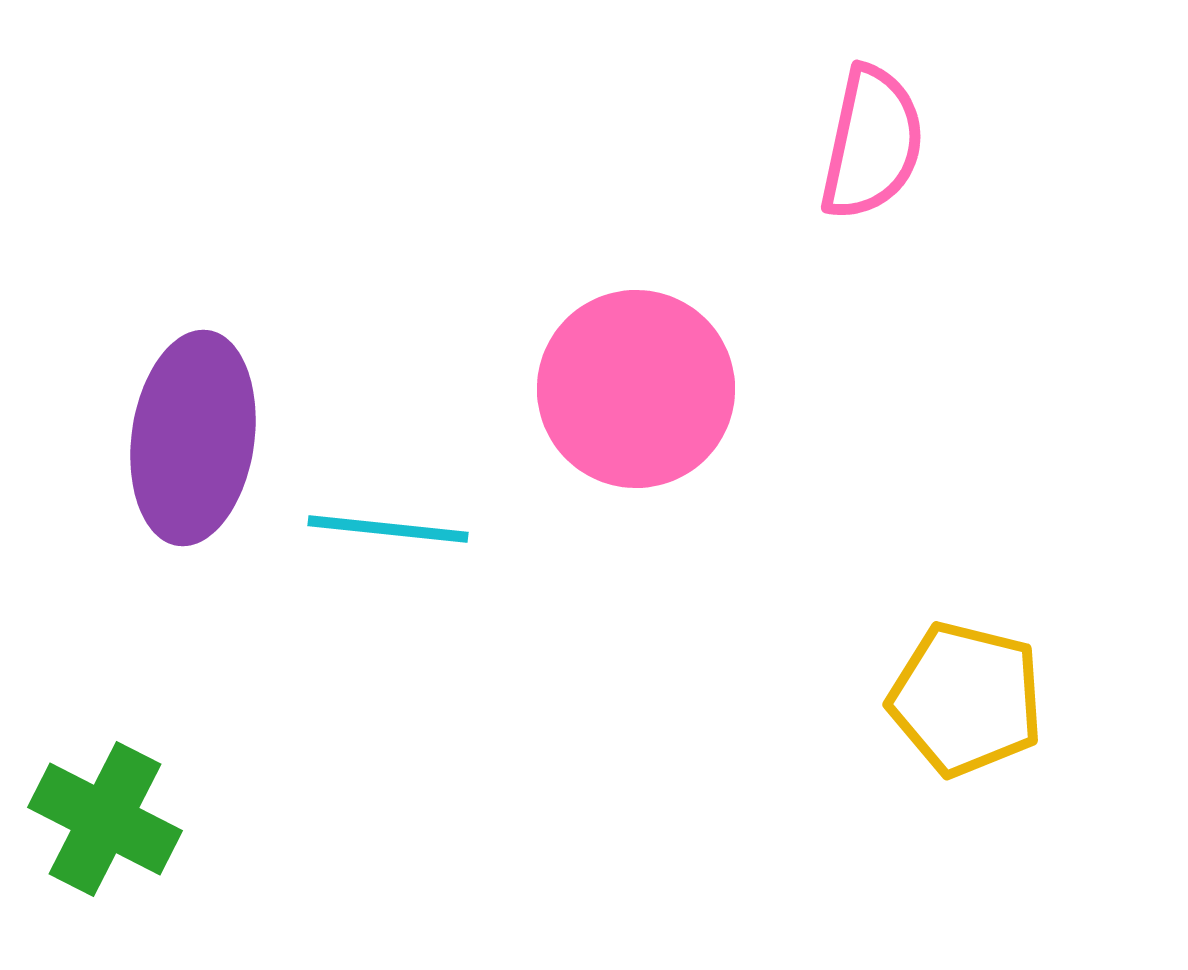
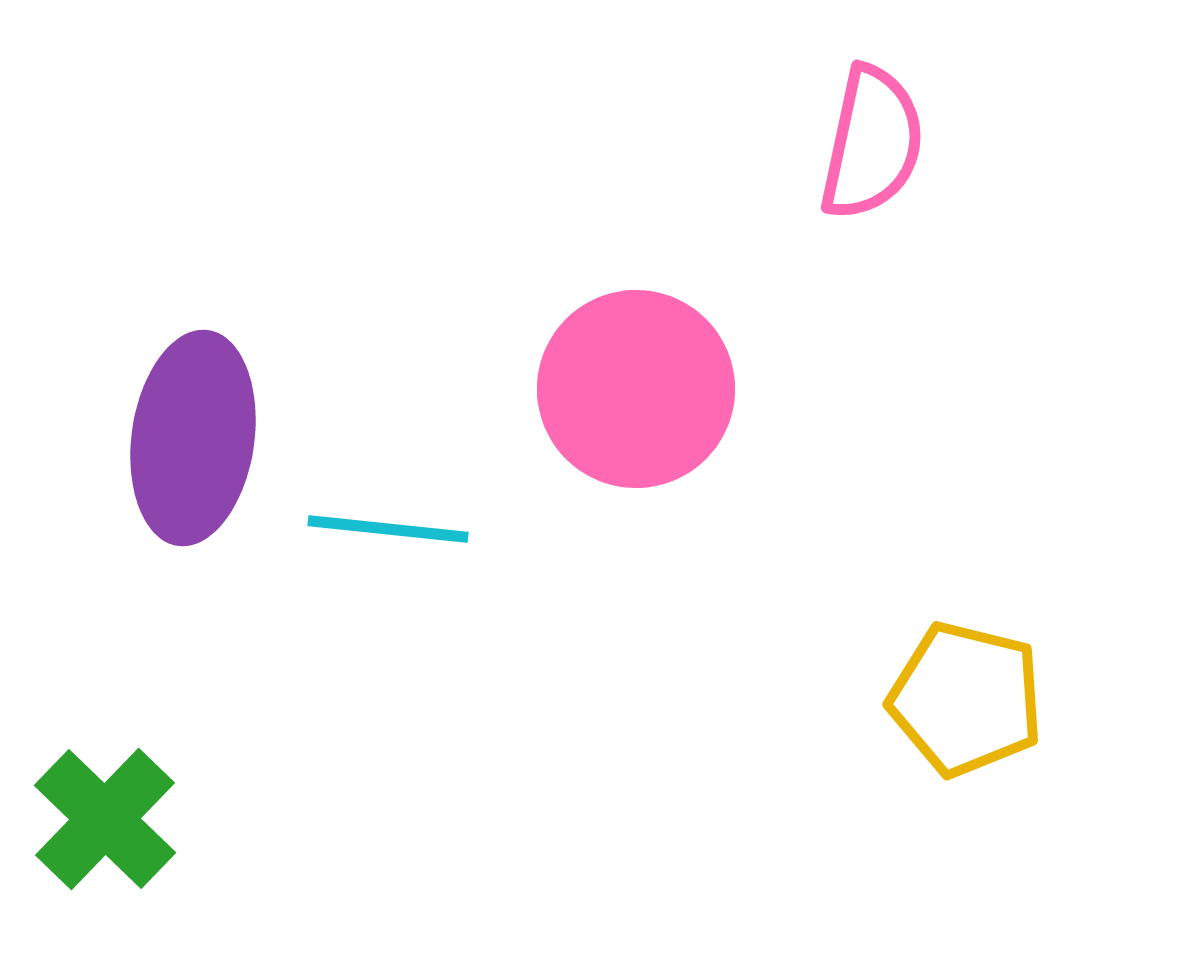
green cross: rotated 17 degrees clockwise
